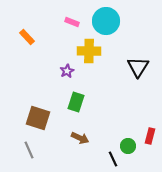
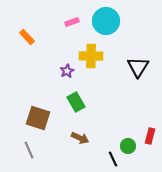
pink rectangle: rotated 40 degrees counterclockwise
yellow cross: moved 2 px right, 5 px down
green rectangle: rotated 48 degrees counterclockwise
